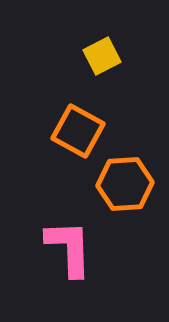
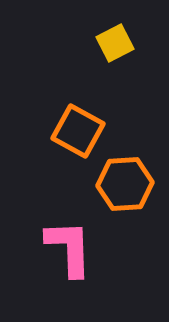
yellow square: moved 13 px right, 13 px up
